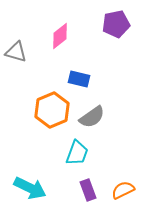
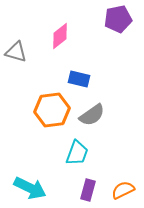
purple pentagon: moved 2 px right, 5 px up
orange hexagon: rotated 16 degrees clockwise
gray semicircle: moved 2 px up
purple rectangle: rotated 35 degrees clockwise
